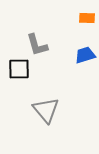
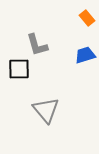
orange rectangle: rotated 49 degrees clockwise
